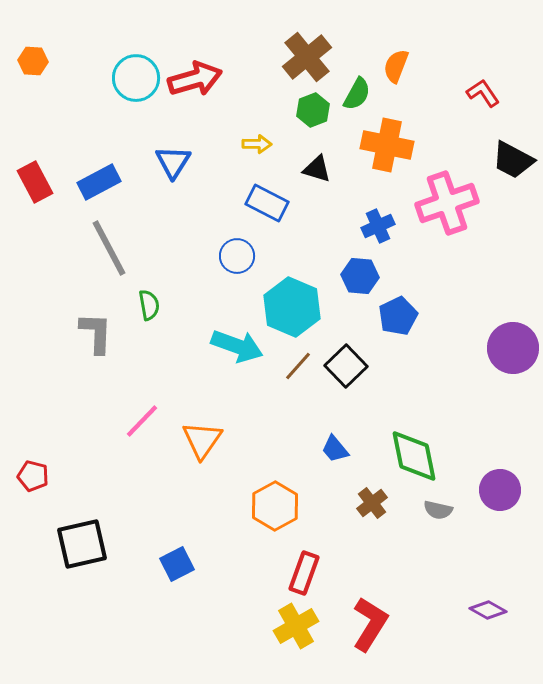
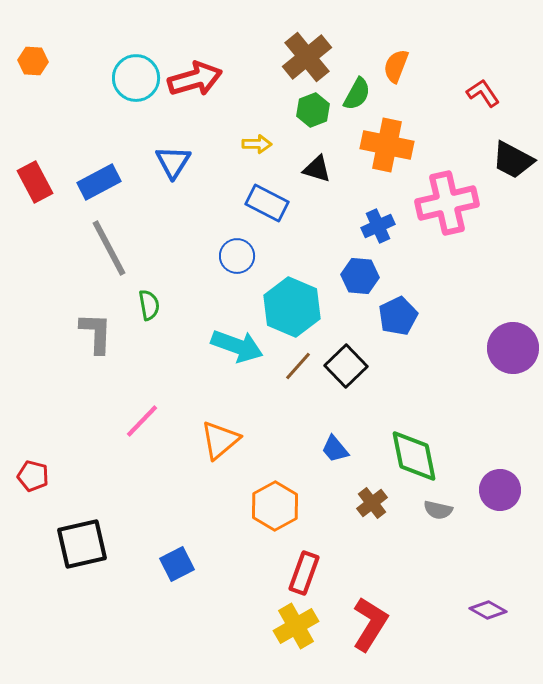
pink cross at (447, 203): rotated 6 degrees clockwise
orange triangle at (202, 440): moved 18 px right; rotated 15 degrees clockwise
